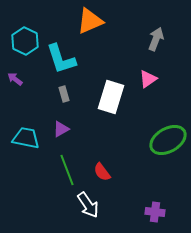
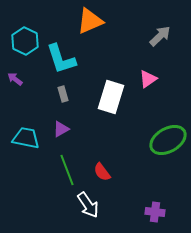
gray arrow: moved 4 px right, 3 px up; rotated 25 degrees clockwise
gray rectangle: moved 1 px left
